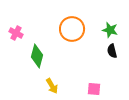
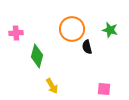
pink cross: rotated 32 degrees counterclockwise
black semicircle: moved 25 px left, 4 px up
pink square: moved 10 px right
